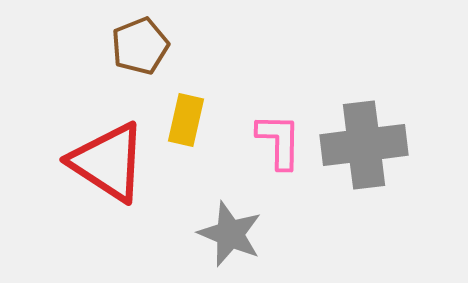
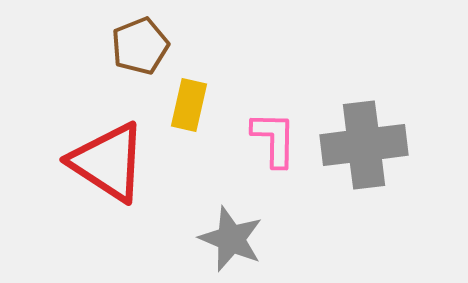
yellow rectangle: moved 3 px right, 15 px up
pink L-shape: moved 5 px left, 2 px up
gray star: moved 1 px right, 5 px down
